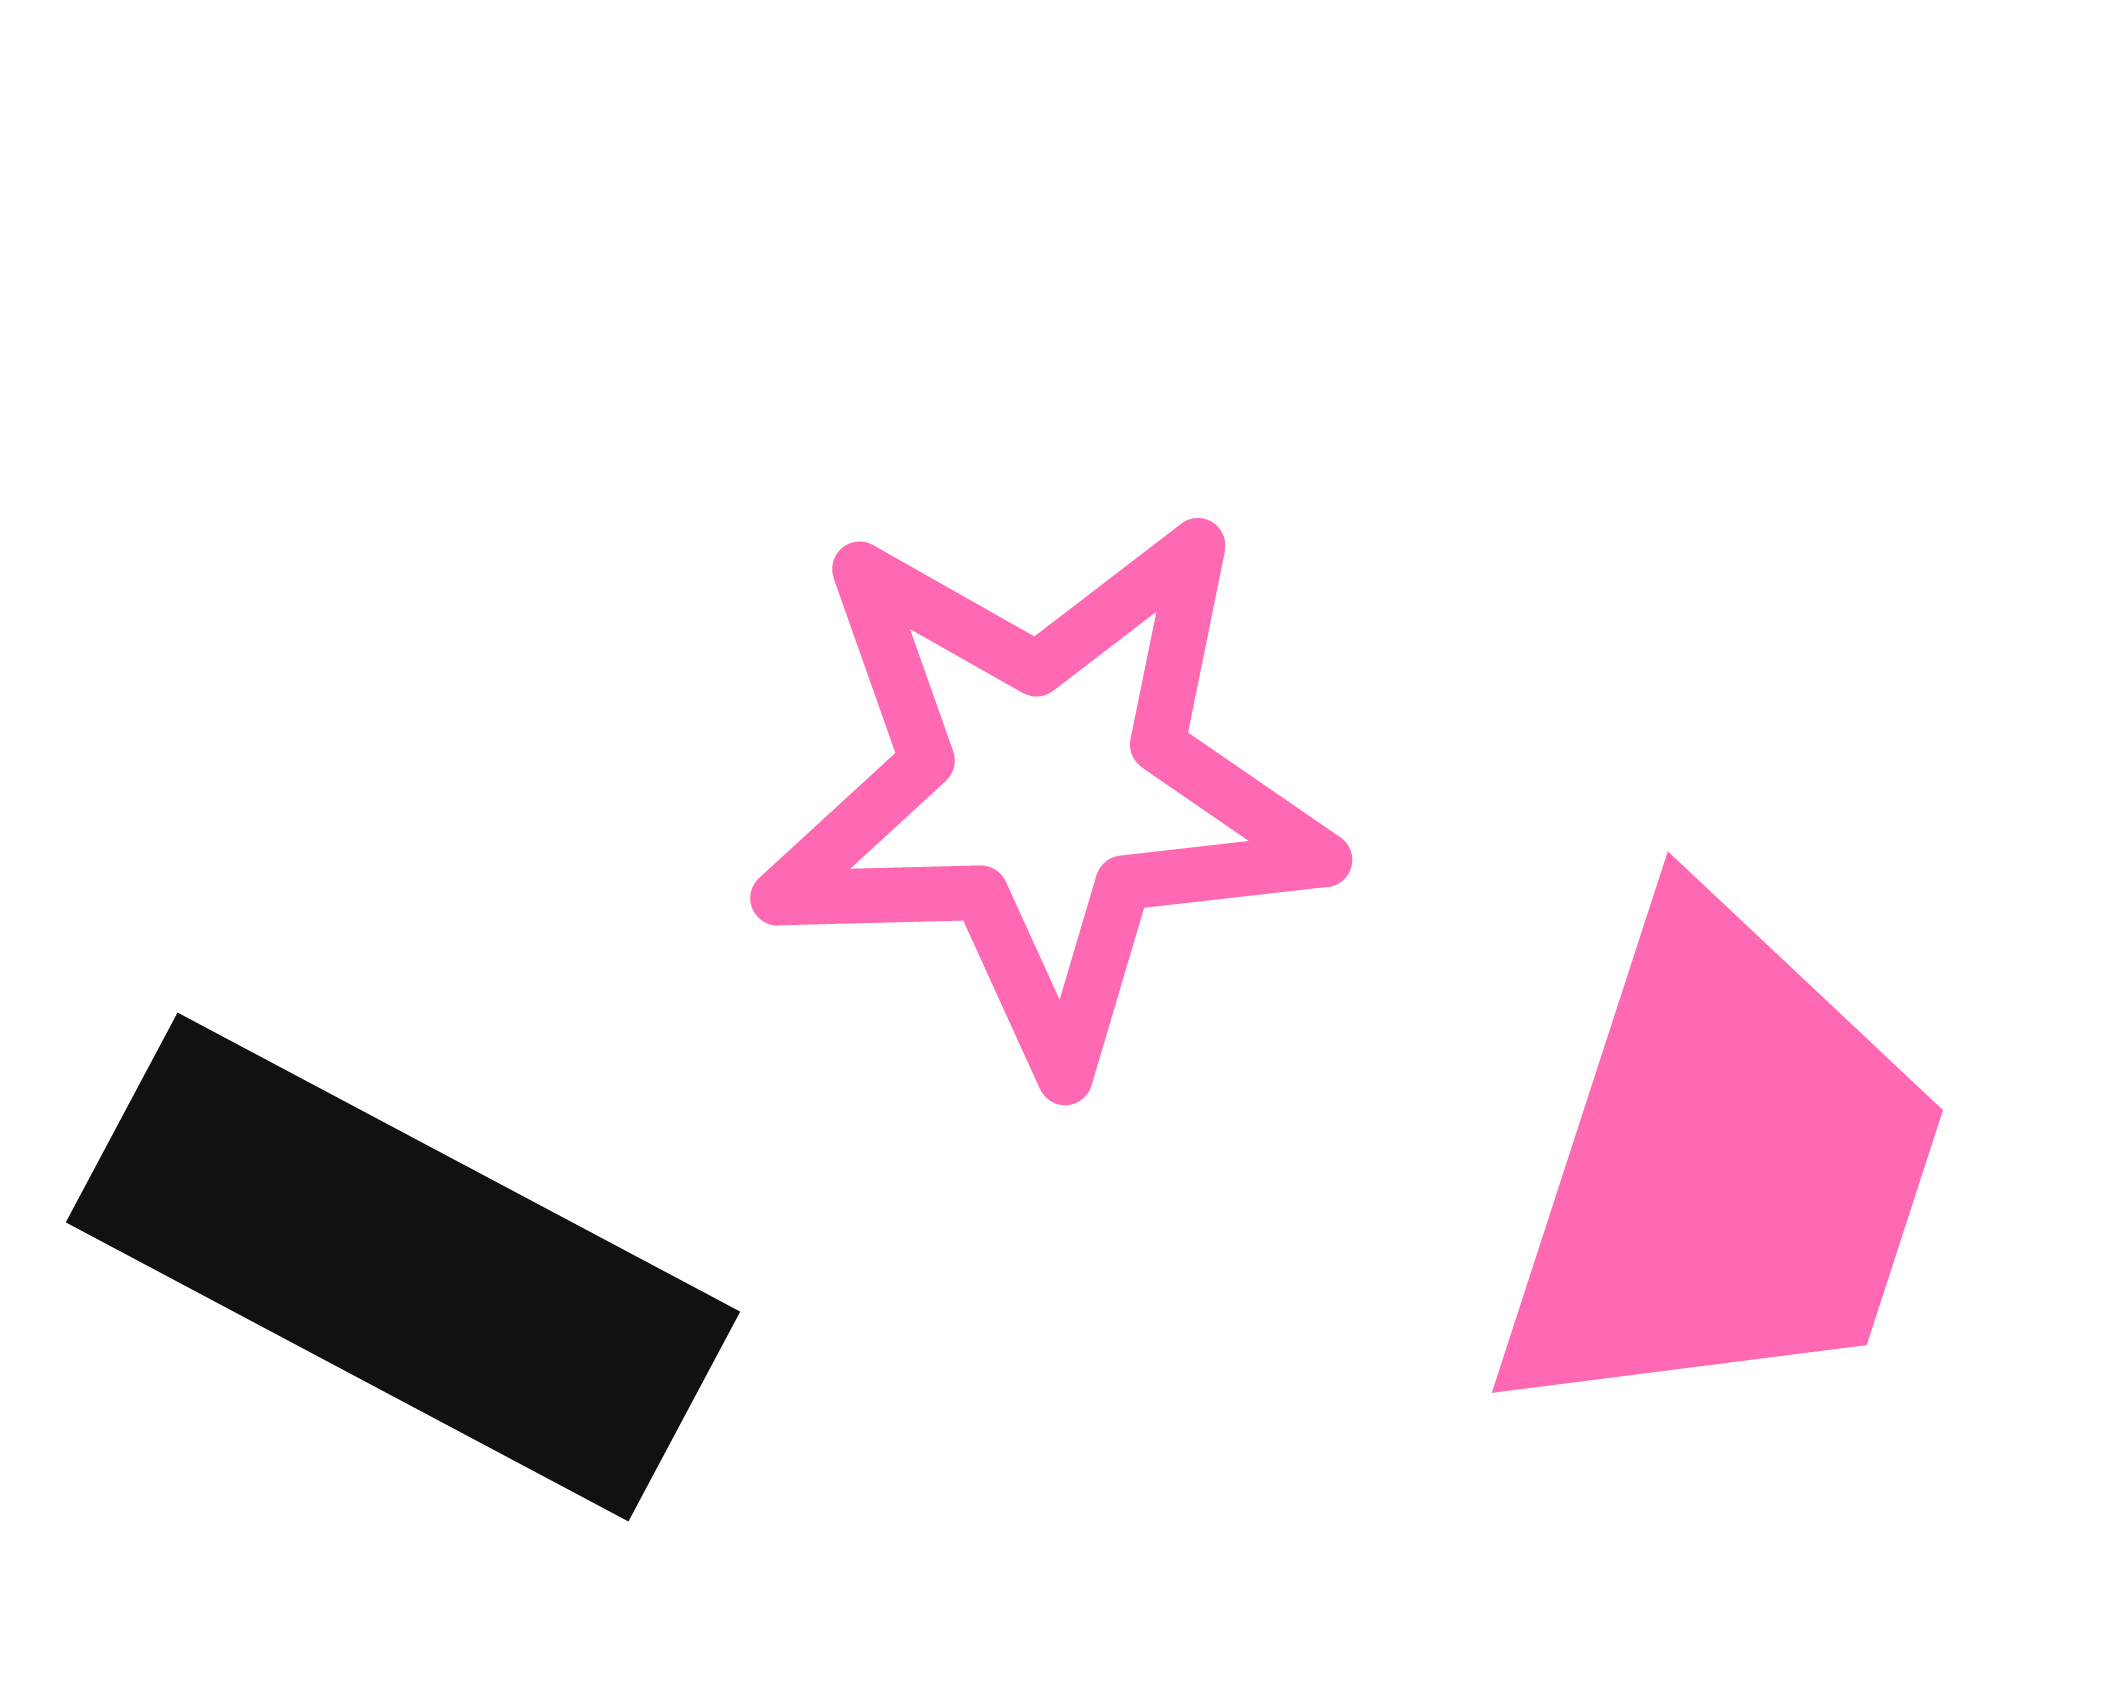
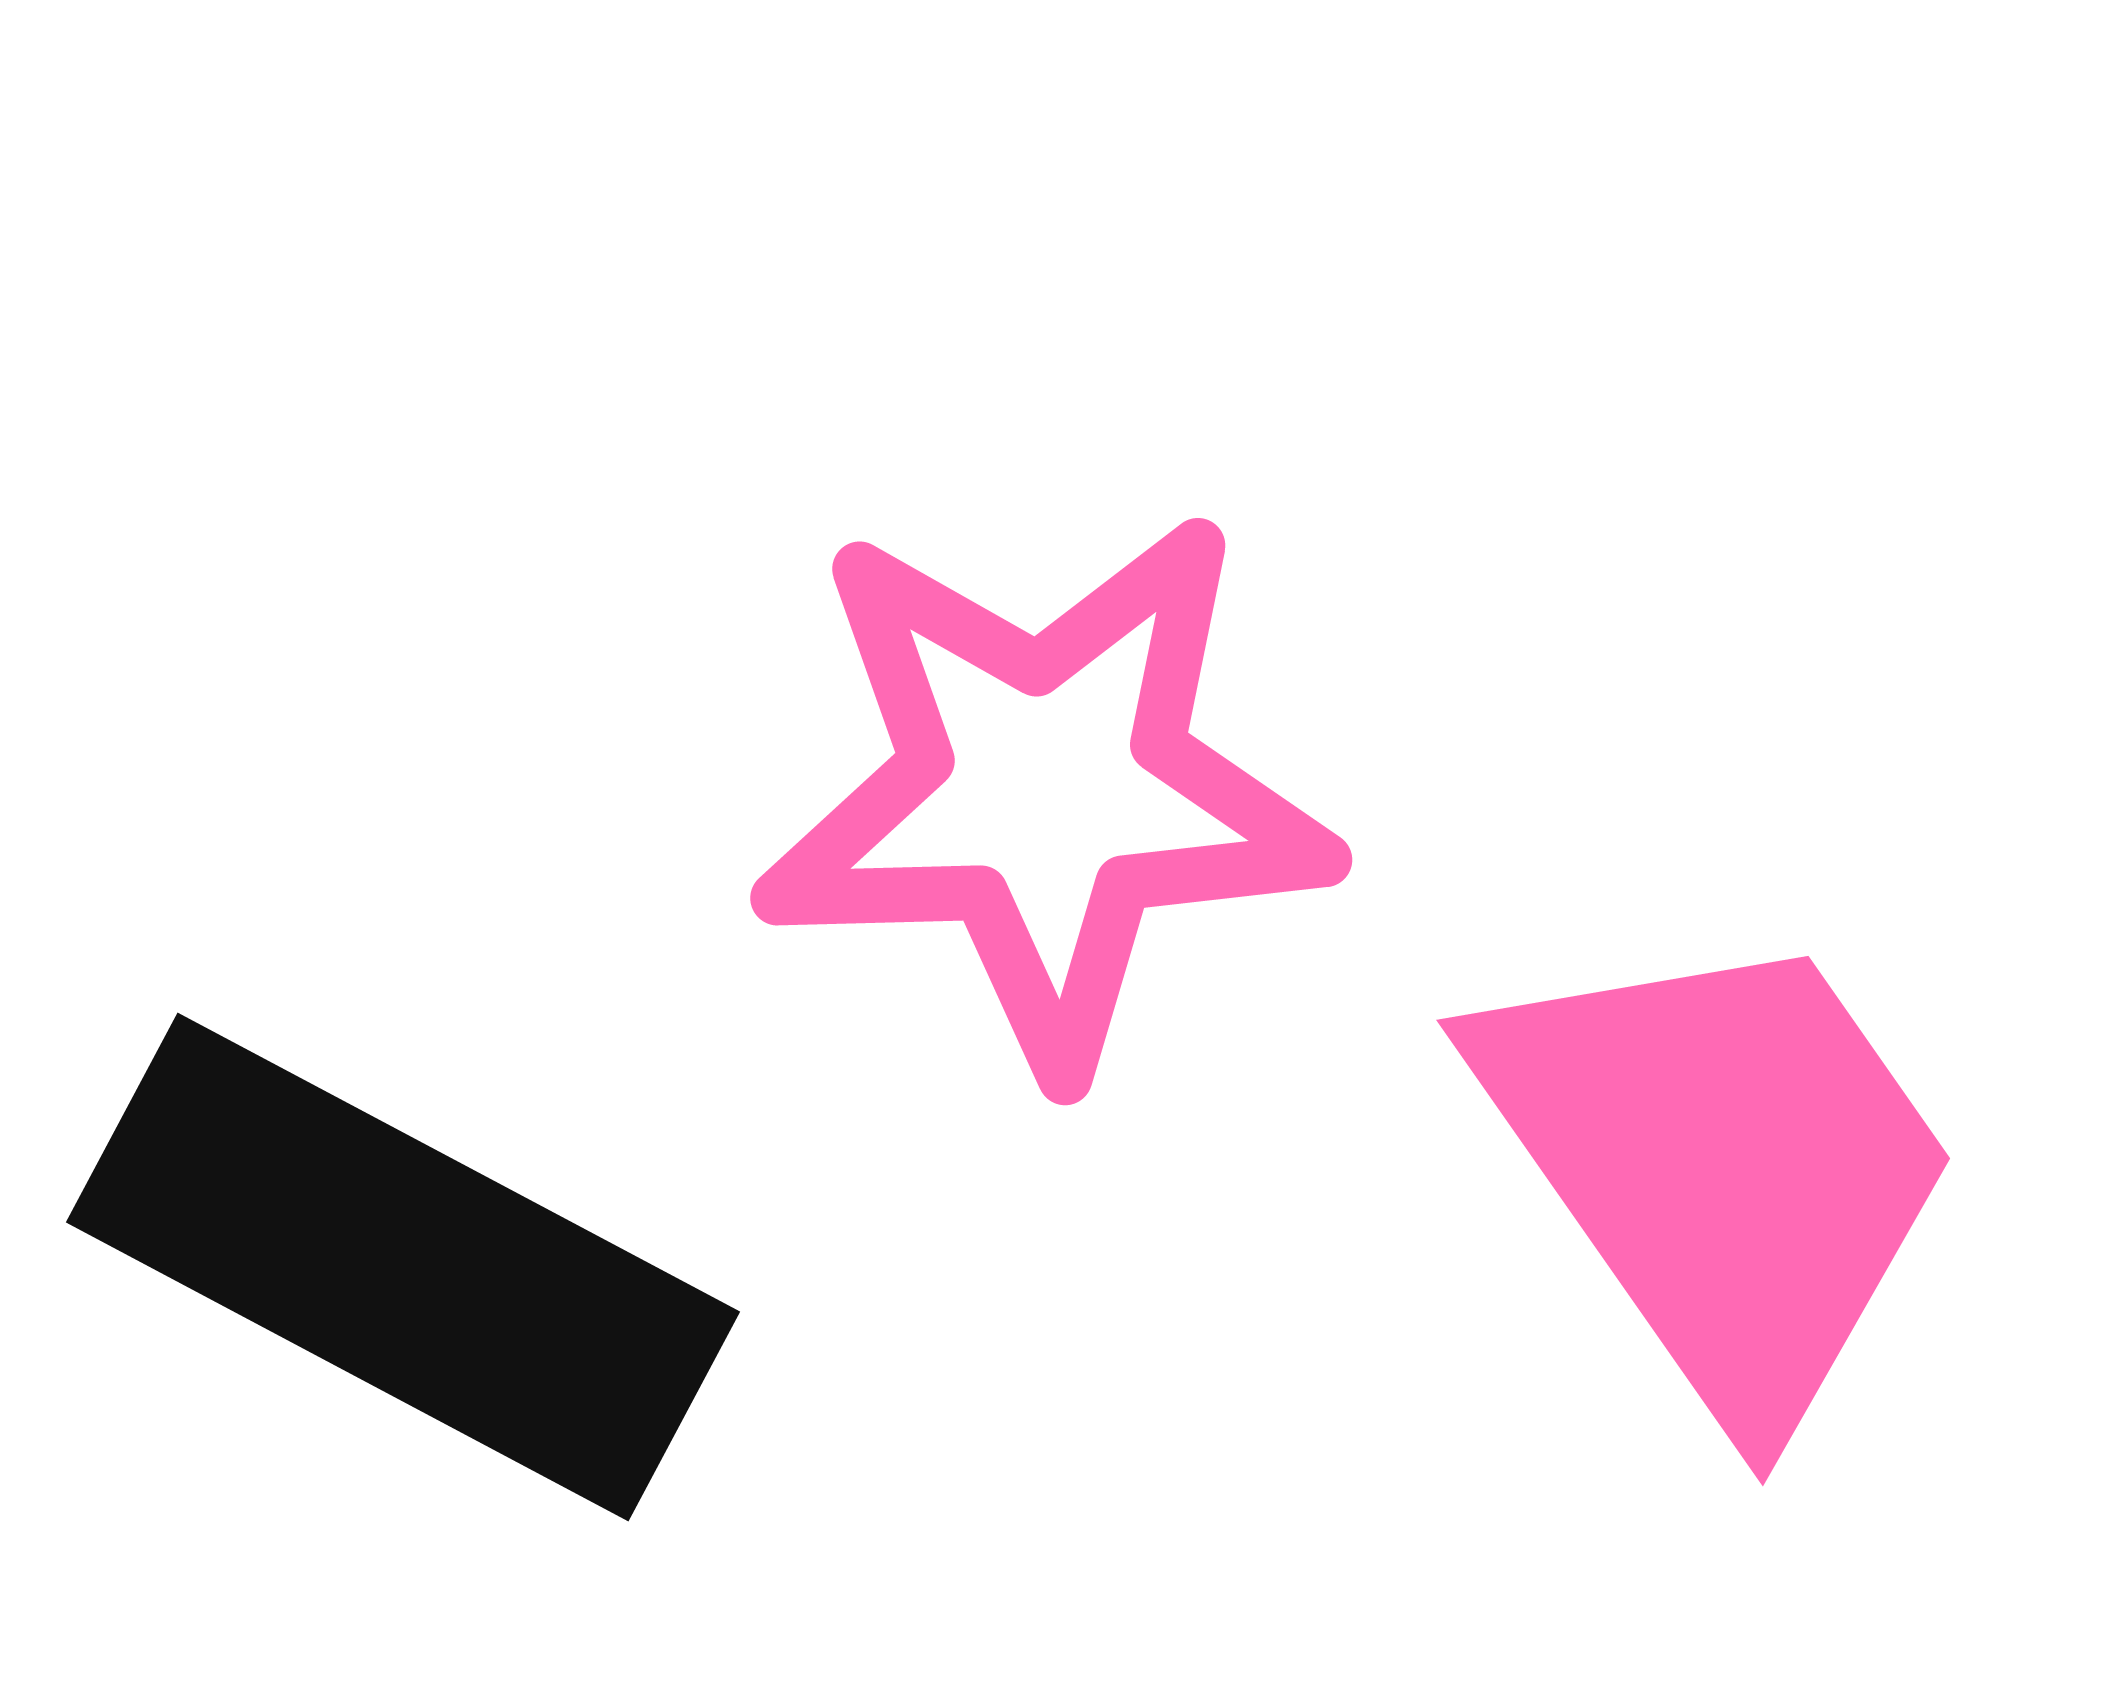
pink trapezoid: rotated 53 degrees counterclockwise
